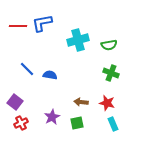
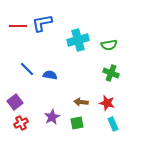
purple square: rotated 14 degrees clockwise
